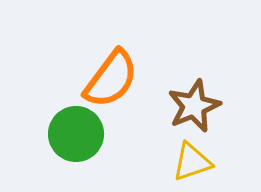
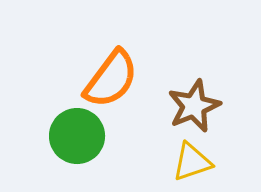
green circle: moved 1 px right, 2 px down
